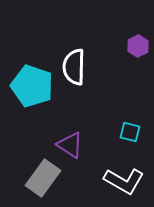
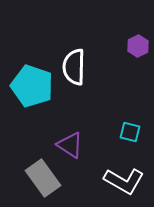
gray rectangle: rotated 72 degrees counterclockwise
